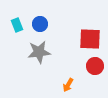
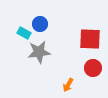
cyan rectangle: moved 7 px right, 8 px down; rotated 40 degrees counterclockwise
red circle: moved 2 px left, 2 px down
